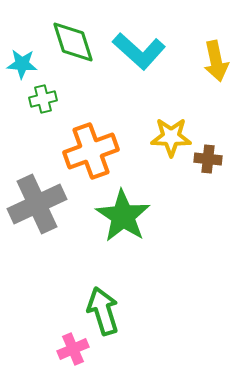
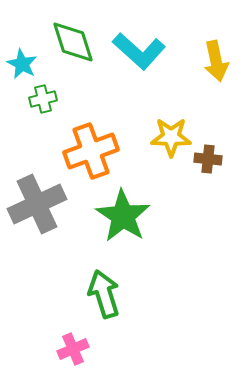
cyan star: rotated 24 degrees clockwise
green arrow: moved 1 px right, 17 px up
